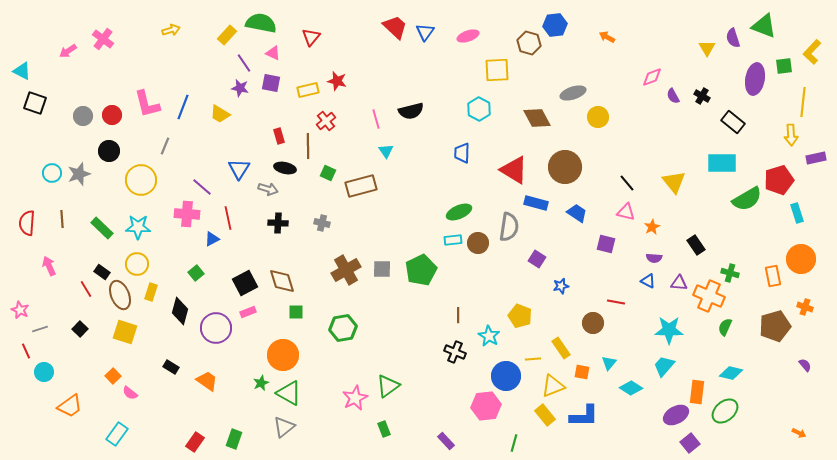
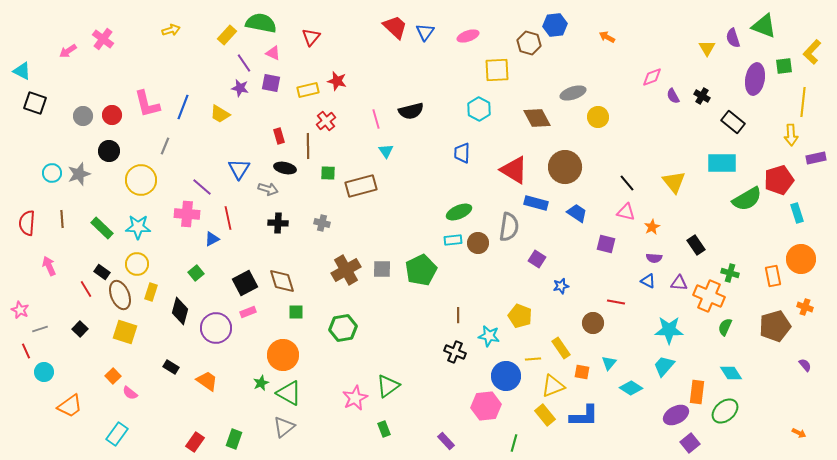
green square at (328, 173): rotated 21 degrees counterclockwise
cyan star at (489, 336): rotated 20 degrees counterclockwise
cyan diamond at (731, 373): rotated 45 degrees clockwise
